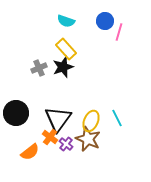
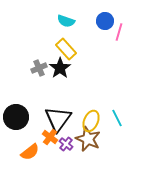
black star: moved 3 px left, 1 px down; rotated 15 degrees counterclockwise
black circle: moved 4 px down
